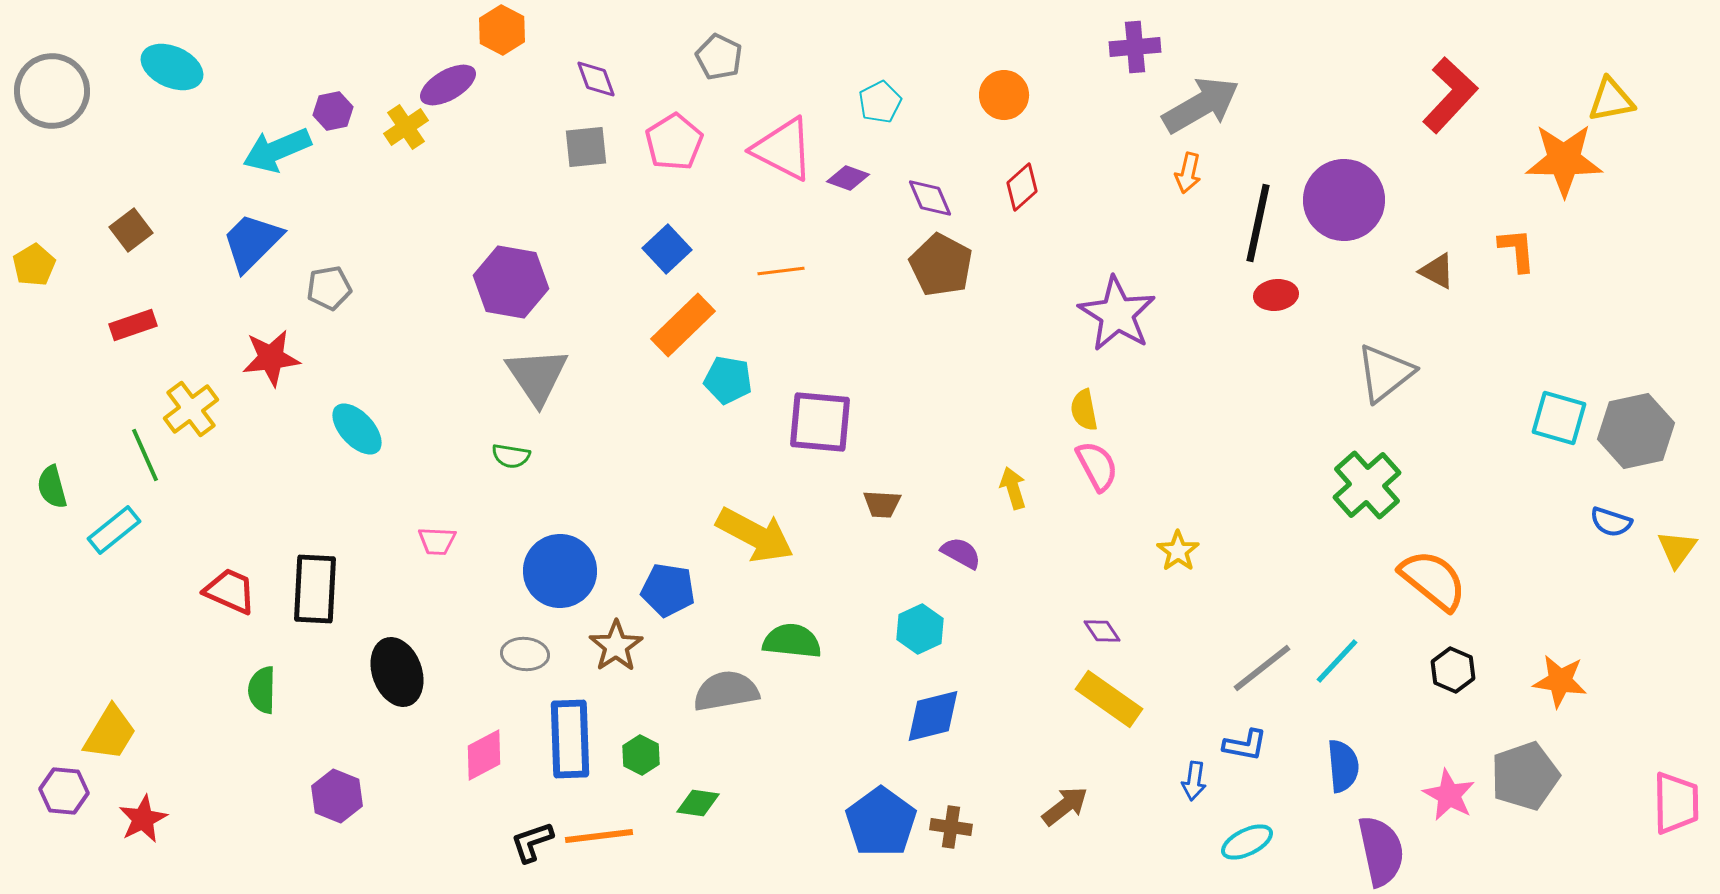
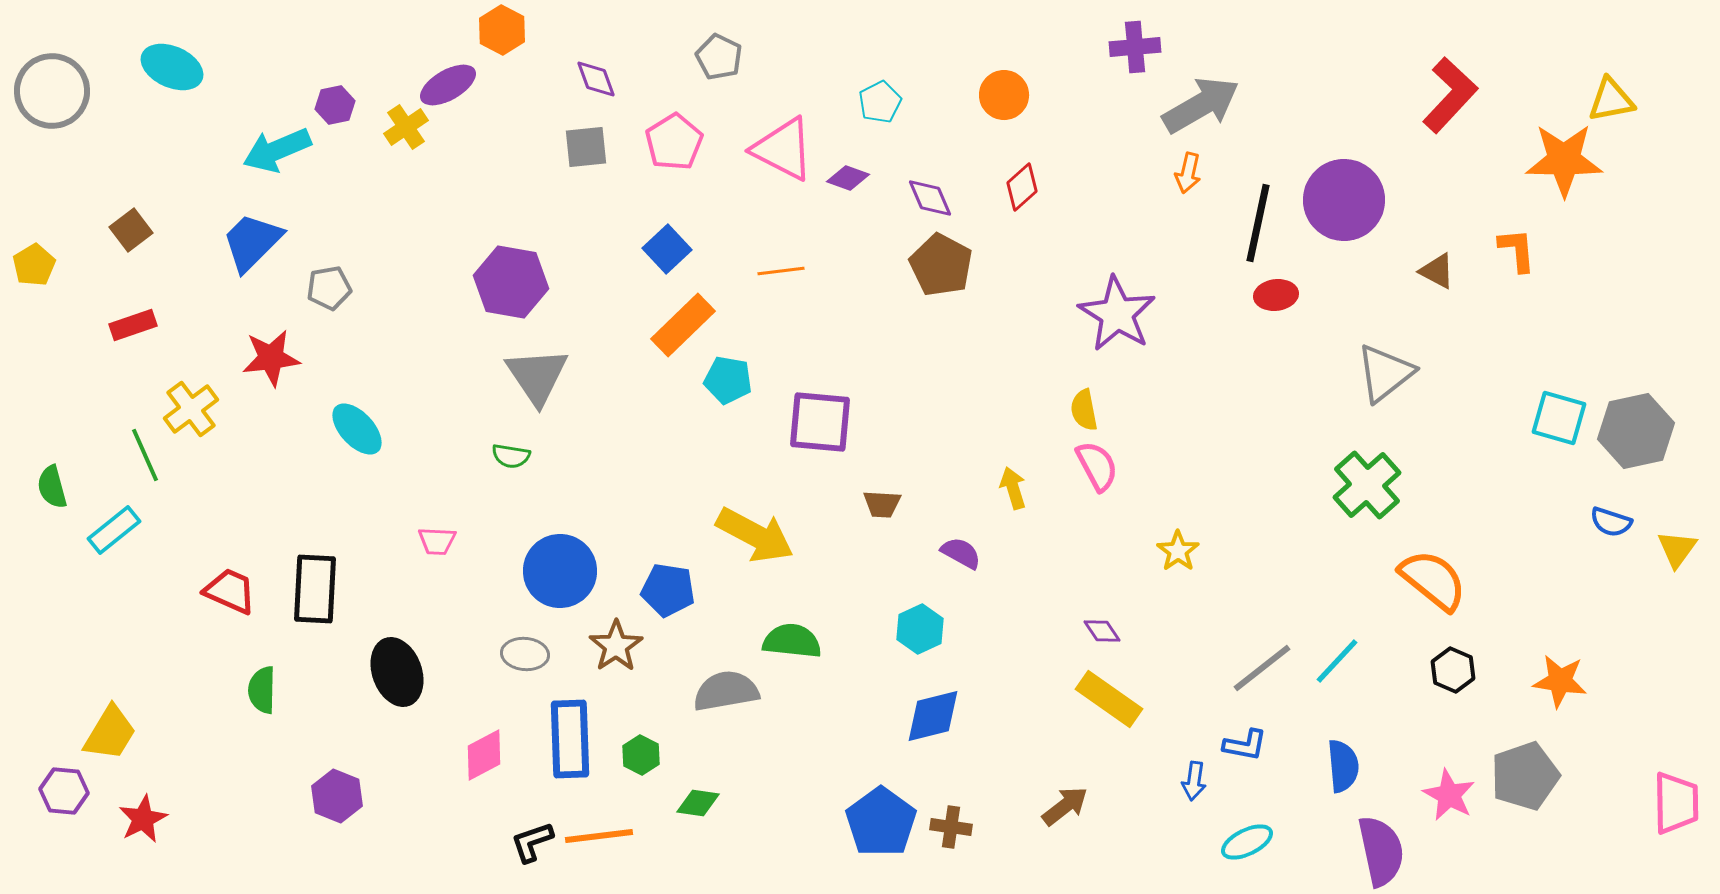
purple hexagon at (333, 111): moved 2 px right, 6 px up
